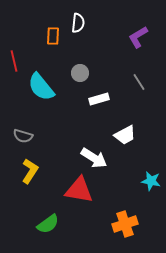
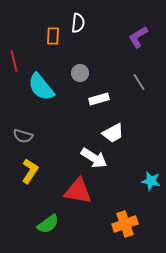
white trapezoid: moved 12 px left, 2 px up
red triangle: moved 1 px left, 1 px down
